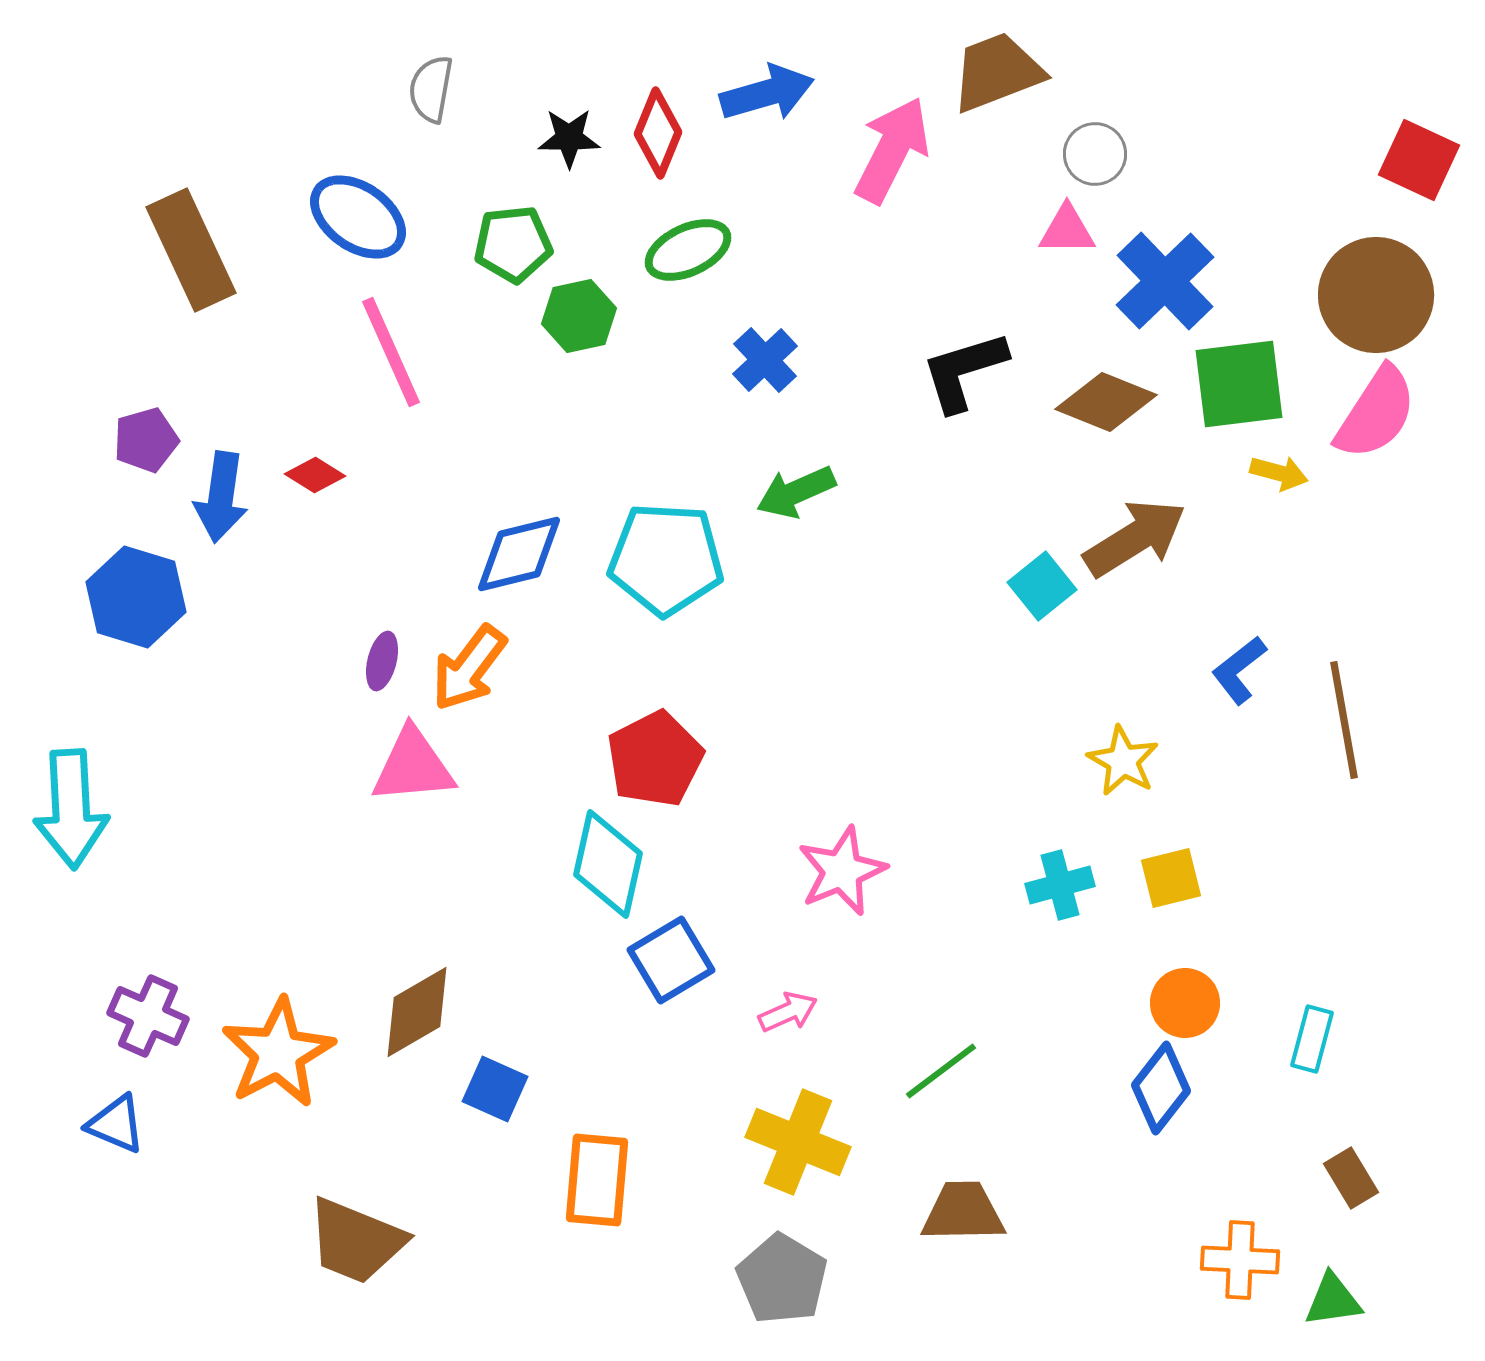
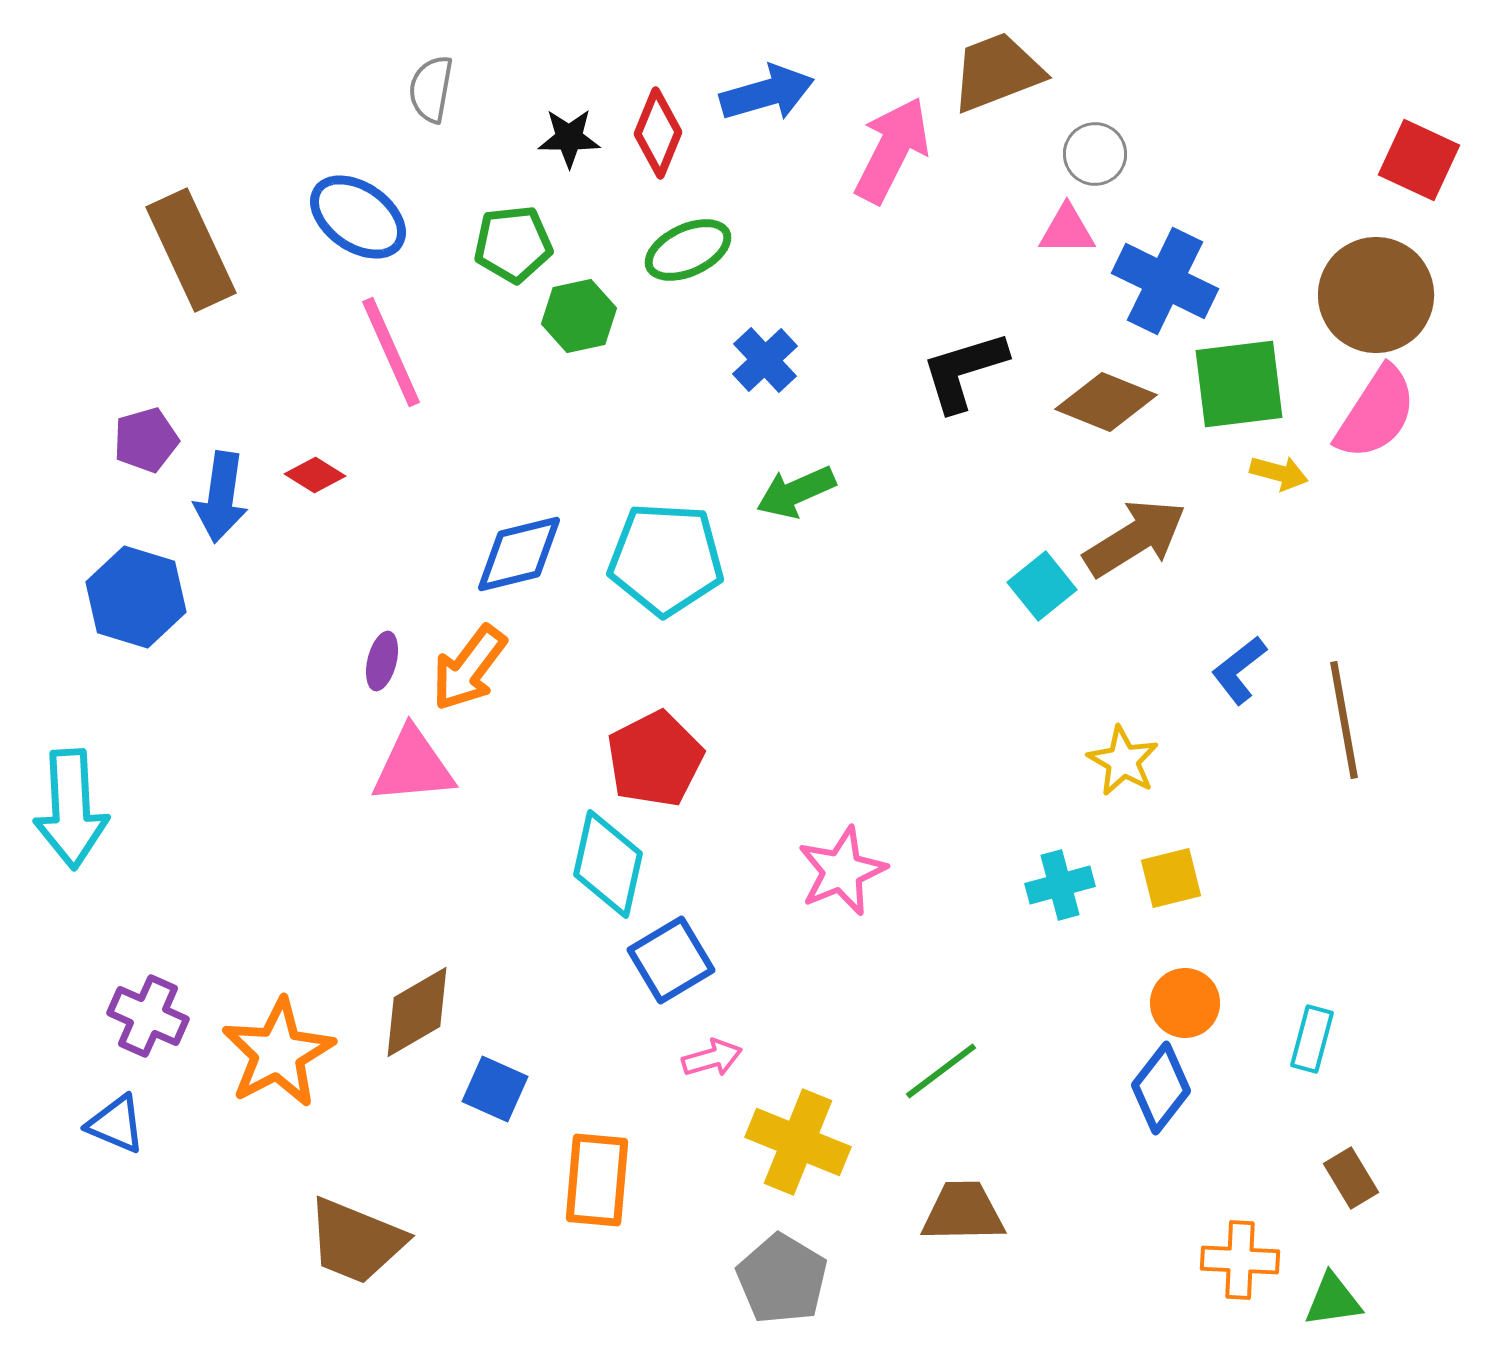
blue cross at (1165, 281): rotated 20 degrees counterclockwise
pink arrow at (788, 1012): moved 76 px left, 46 px down; rotated 8 degrees clockwise
